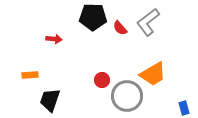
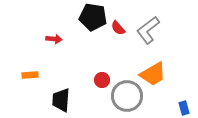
black pentagon: rotated 8 degrees clockwise
gray L-shape: moved 8 px down
red semicircle: moved 2 px left
black trapezoid: moved 11 px right; rotated 15 degrees counterclockwise
